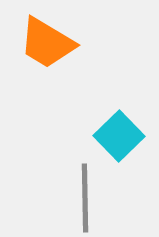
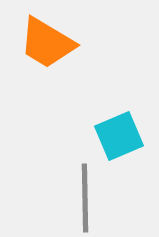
cyan square: rotated 21 degrees clockwise
